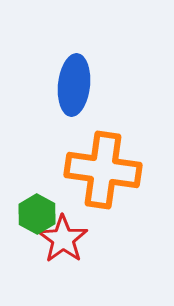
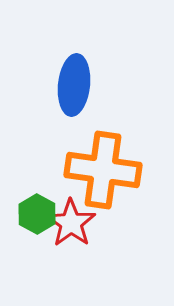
red star: moved 8 px right, 16 px up
